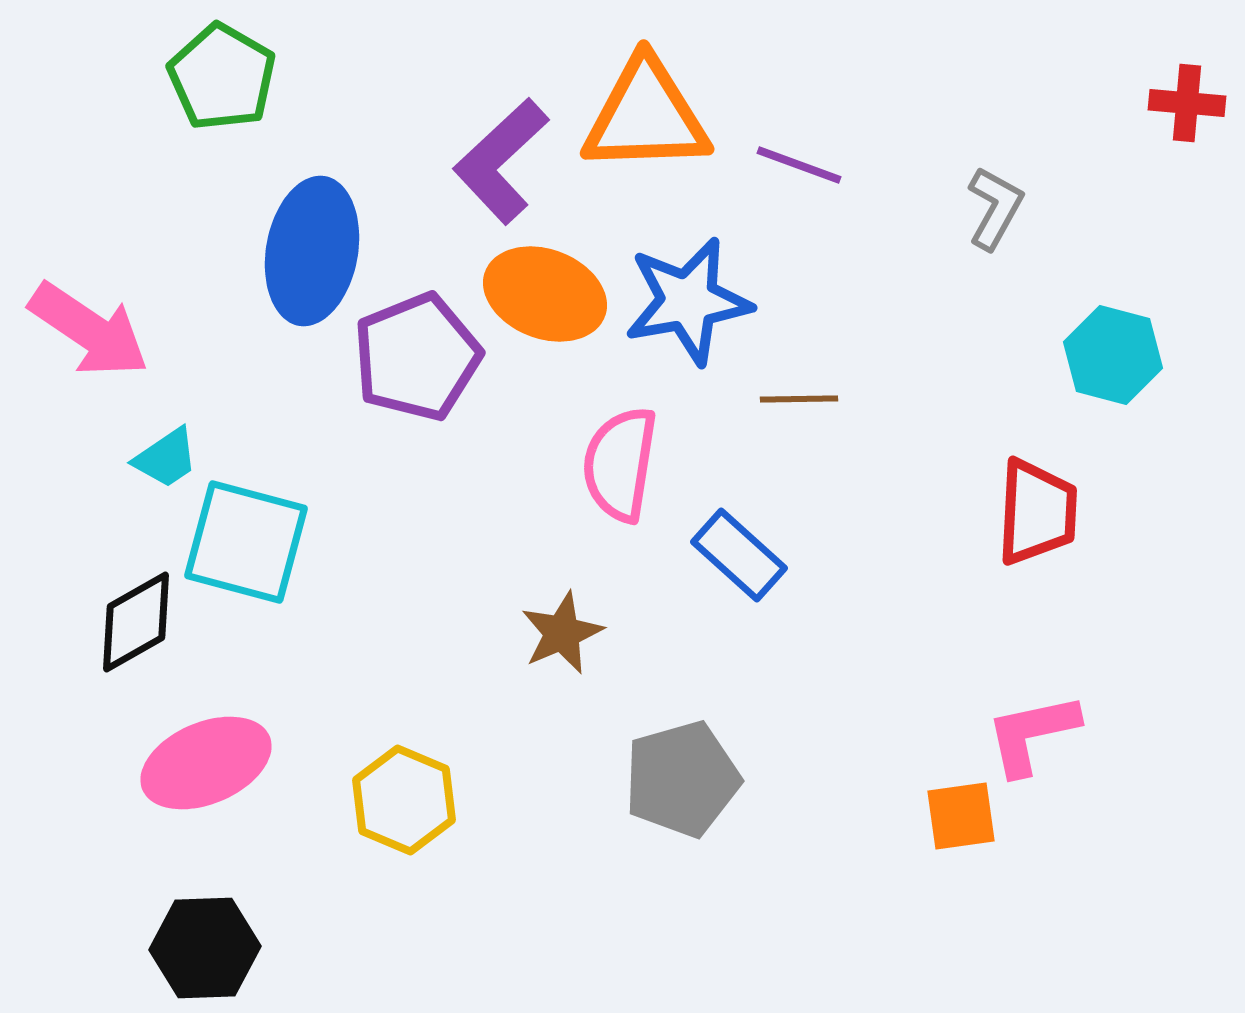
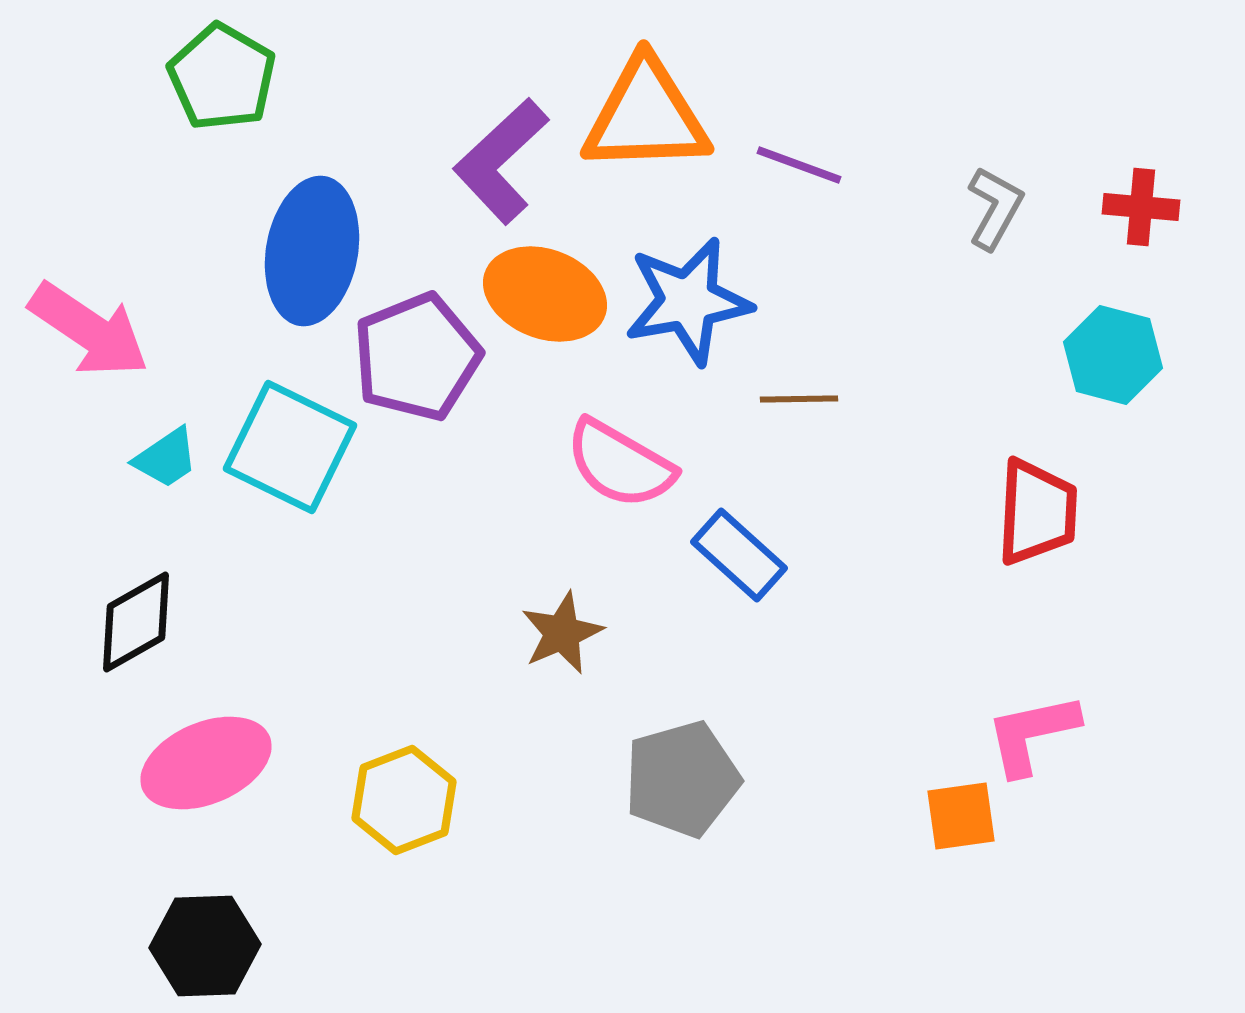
red cross: moved 46 px left, 104 px down
pink semicircle: rotated 69 degrees counterclockwise
cyan square: moved 44 px right, 95 px up; rotated 11 degrees clockwise
yellow hexagon: rotated 16 degrees clockwise
black hexagon: moved 2 px up
